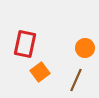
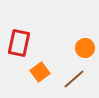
red rectangle: moved 6 px left, 1 px up
brown line: moved 2 px left, 1 px up; rotated 25 degrees clockwise
